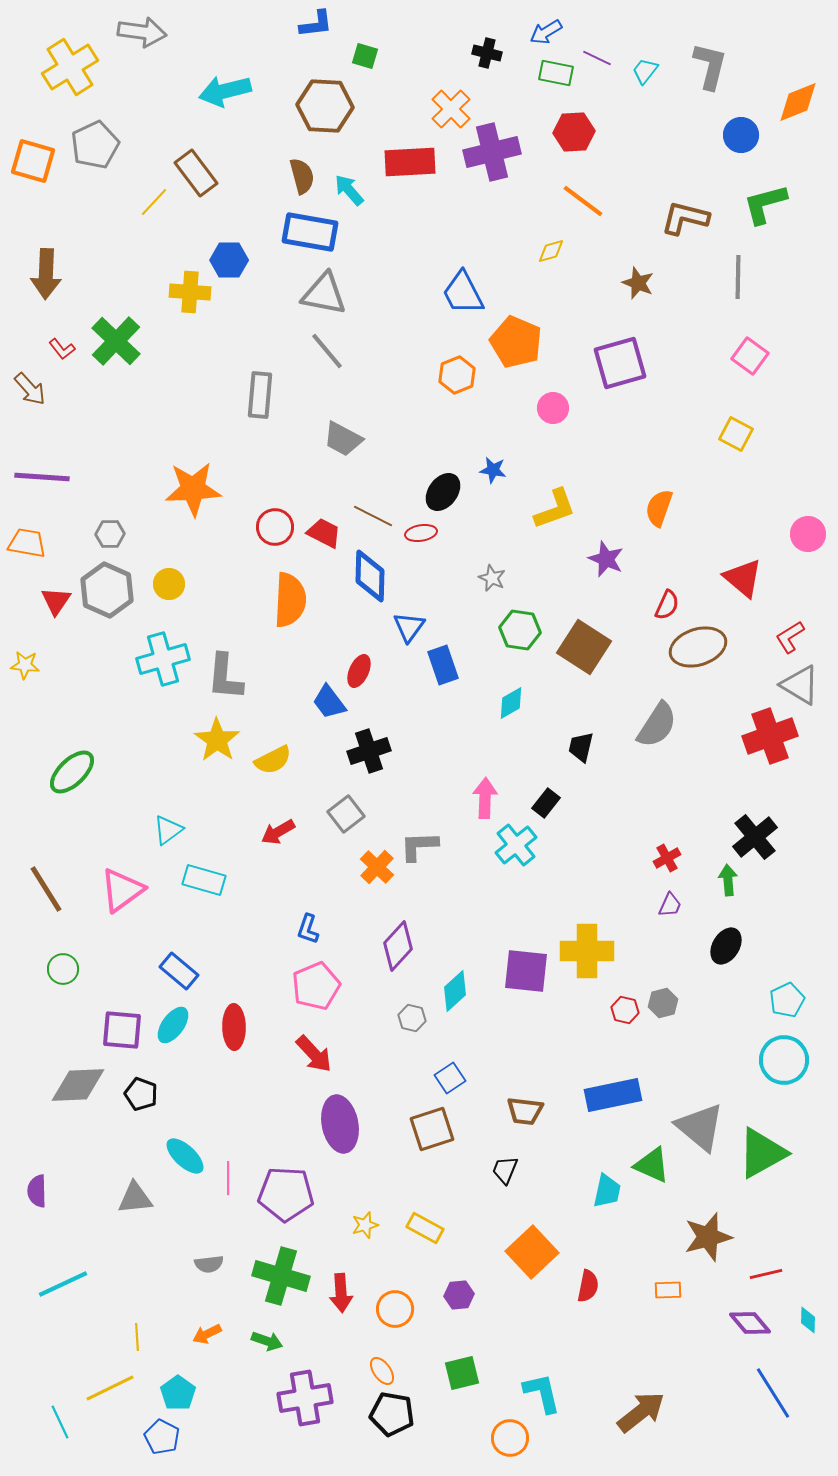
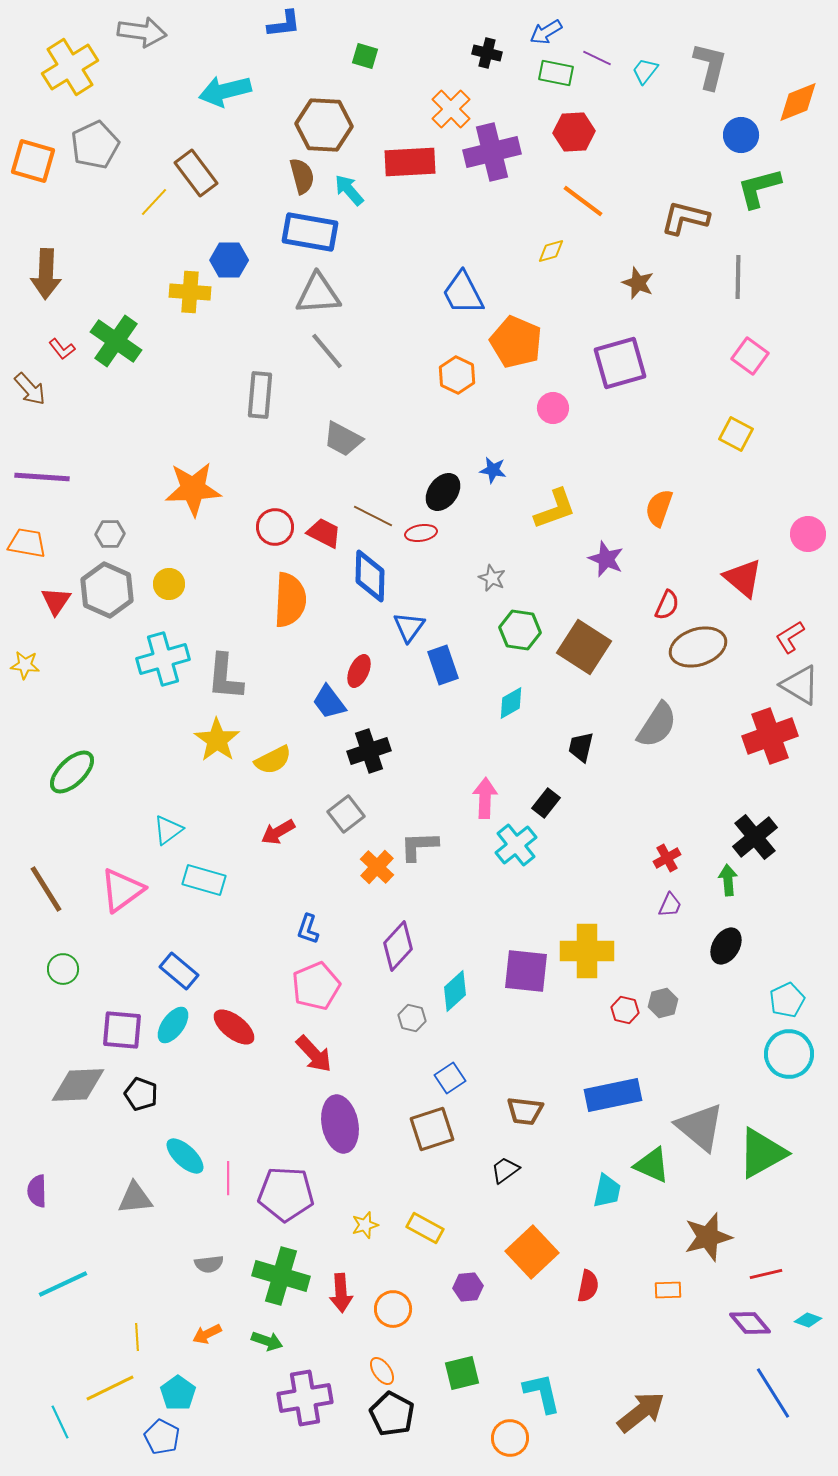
blue L-shape at (316, 24): moved 32 px left
brown hexagon at (325, 106): moved 1 px left, 19 px down
green L-shape at (765, 204): moved 6 px left, 16 px up
gray triangle at (324, 294): moved 6 px left; rotated 15 degrees counterclockwise
green cross at (116, 341): rotated 9 degrees counterclockwise
orange hexagon at (457, 375): rotated 12 degrees counterclockwise
red ellipse at (234, 1027): rotated 51 degrees counterclockwise
cyan circle at (784, 1060): moved 5 px right, 6 px up
black trapezoid at (505, 1170): rotated 32 degrees clockwise
purple hexagon at (459, 1295): moved 9 px right, 8 px up
orange circle at (395, 1309): moved 2 px left
cyan diamond at (808, 1320): rotated 72 degrees counterclockwise
black pentagon at (392, 1414): rotated 18 degrees clockwise
